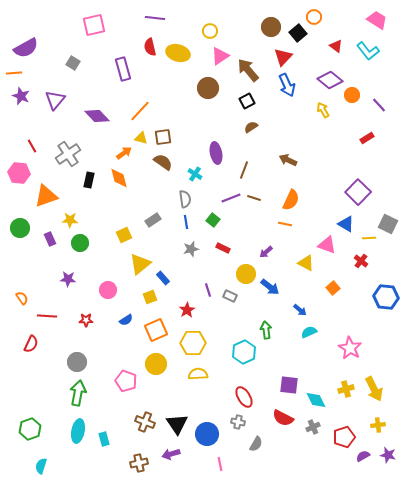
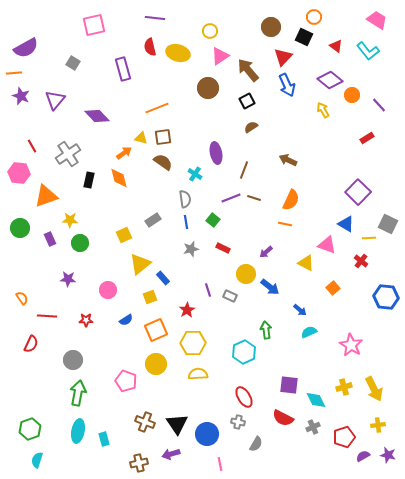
black square at (298, 33): moved 6 px right, 4 px down; rotated 24 degrees counterclockwise
orange line at (140, 111): moved 17 px right, 3 px up; rotated 25 degrees clockwise
pink star at (350, 348): moved 1 px right, 3 px up
gray circle at (77, 362): moved 4 px left, 2 px up
yellow cross at (346, 389): moved 2 px left, 2 px up
cyan semicircle at (41, 466): moved 4 px left, 6 px up
